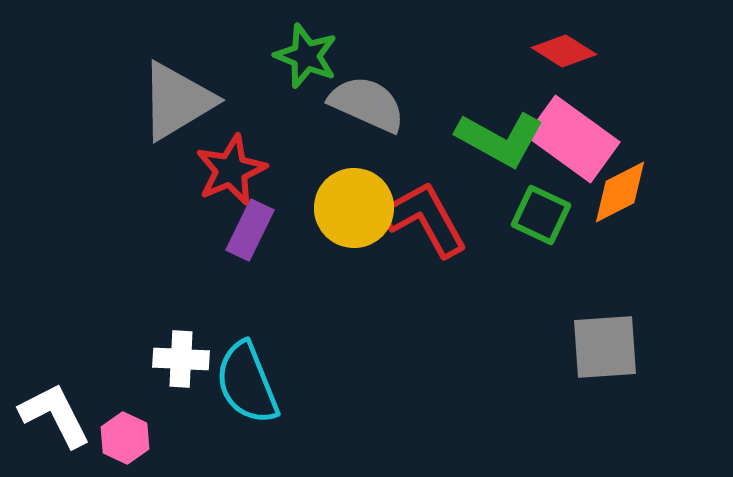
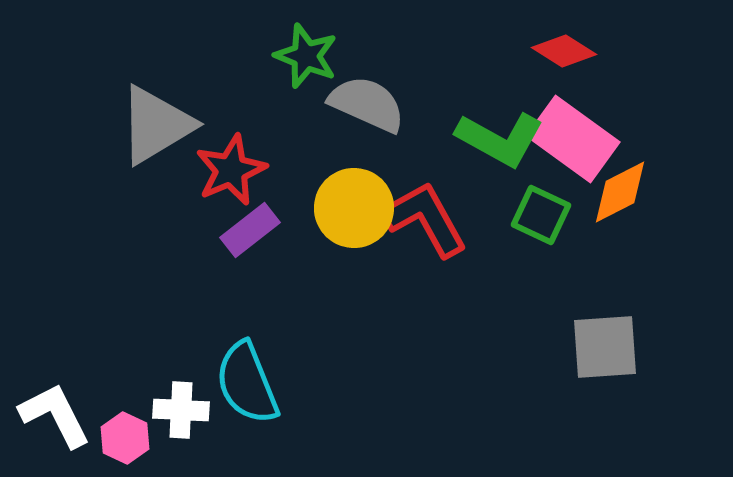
gray triangle: moved 21 px left, 24 px down
purple rectangle: rotated 26 degrees clockwise
white cross: moved 51 px down
